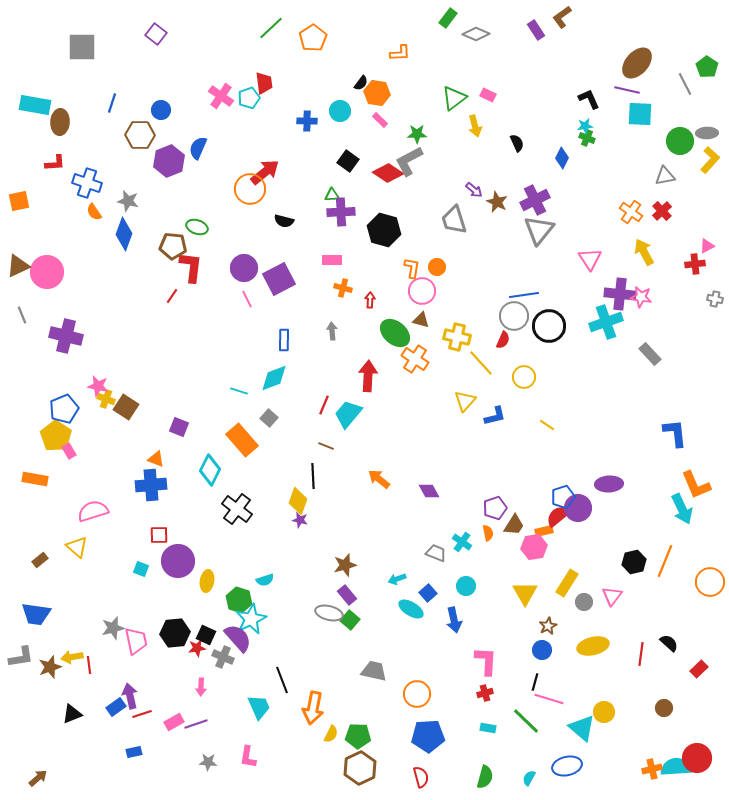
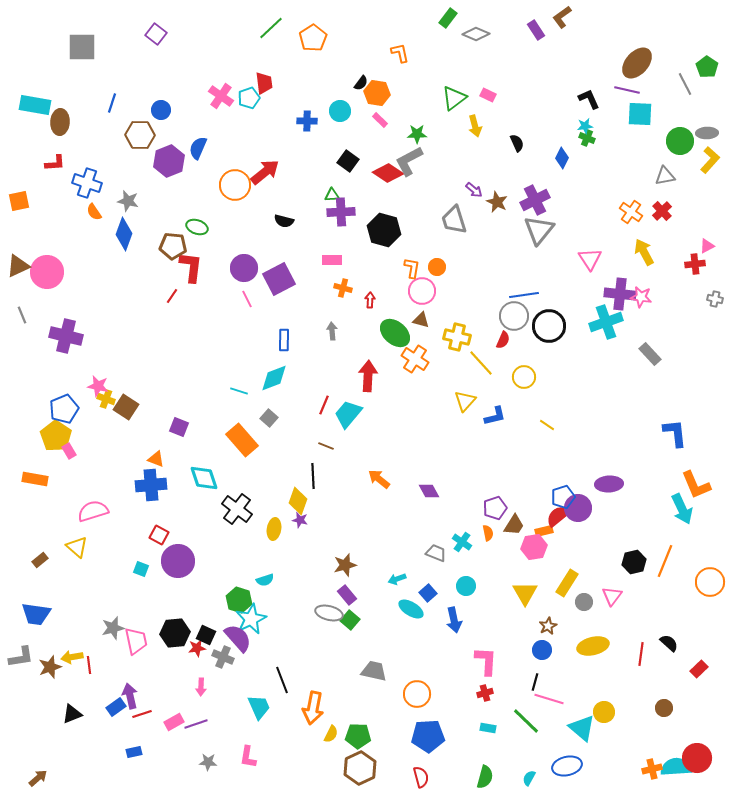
orange L-shape at (400, 53): rotated 100 degrees counterclockwise
orange circle at (250, 189): moved 15 px left, 4 px up
cyan diamond at (210, 470): moved 6 px left, 8 px down; rotated 44 degrees counterclockwise
red square at (159, 535): rotated 30 degrees clockwise
yellow ellipse at (207, 581): moved 67 px right, 52 px up
